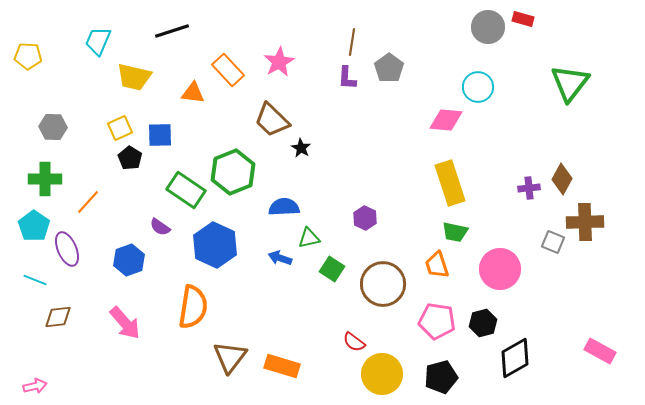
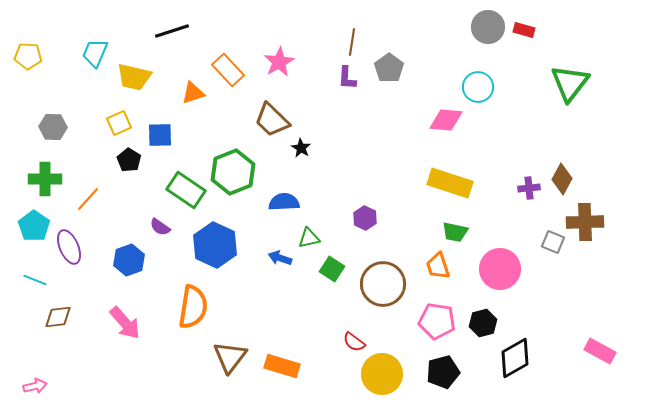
red rectangle at (523, 19): moved 1 px right, 11 px down
cyan trapezoid at (98, 41): moved 3 px left, 12 px down
orange triangle at (193, 93): rotated 25 degrees counterclockwise
yellow square at (120, 128): moved 1 px left, 5 px up
black pentagon at (130, 158): moved 1 px left, 2 px down
yellow rectangle at (450, 183): rotated 54 degrees counterclockwise
orange line at (88, 202): moved 3 px up
blue semicircle at (284, 207): moved 5 px up
purple ellipse at (67, 249): moved 2 px right, 2 px up
orange trapezoid at (437, 265): moved 1 px right, 1 px down
black pentagon at (441, 377): moved 2 px right, 5 px up
